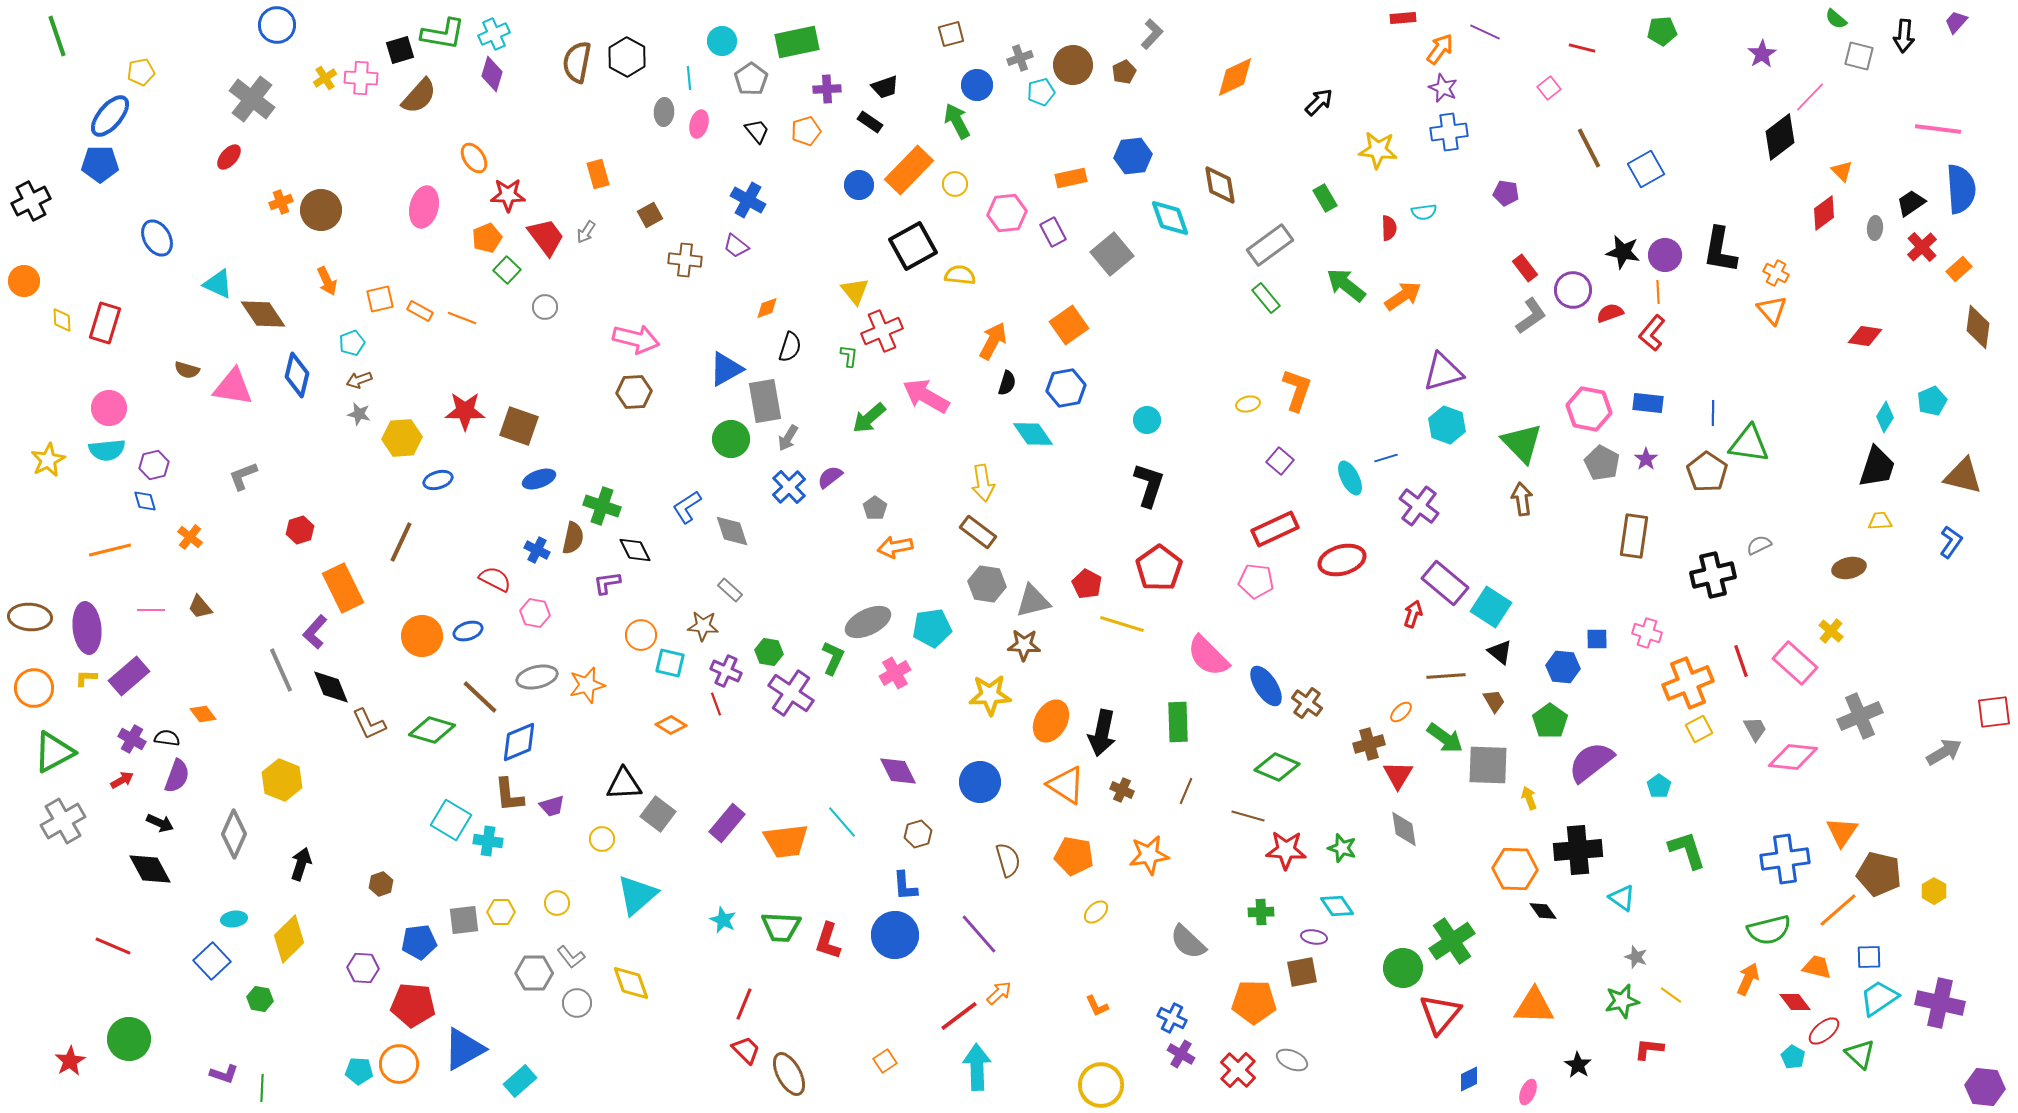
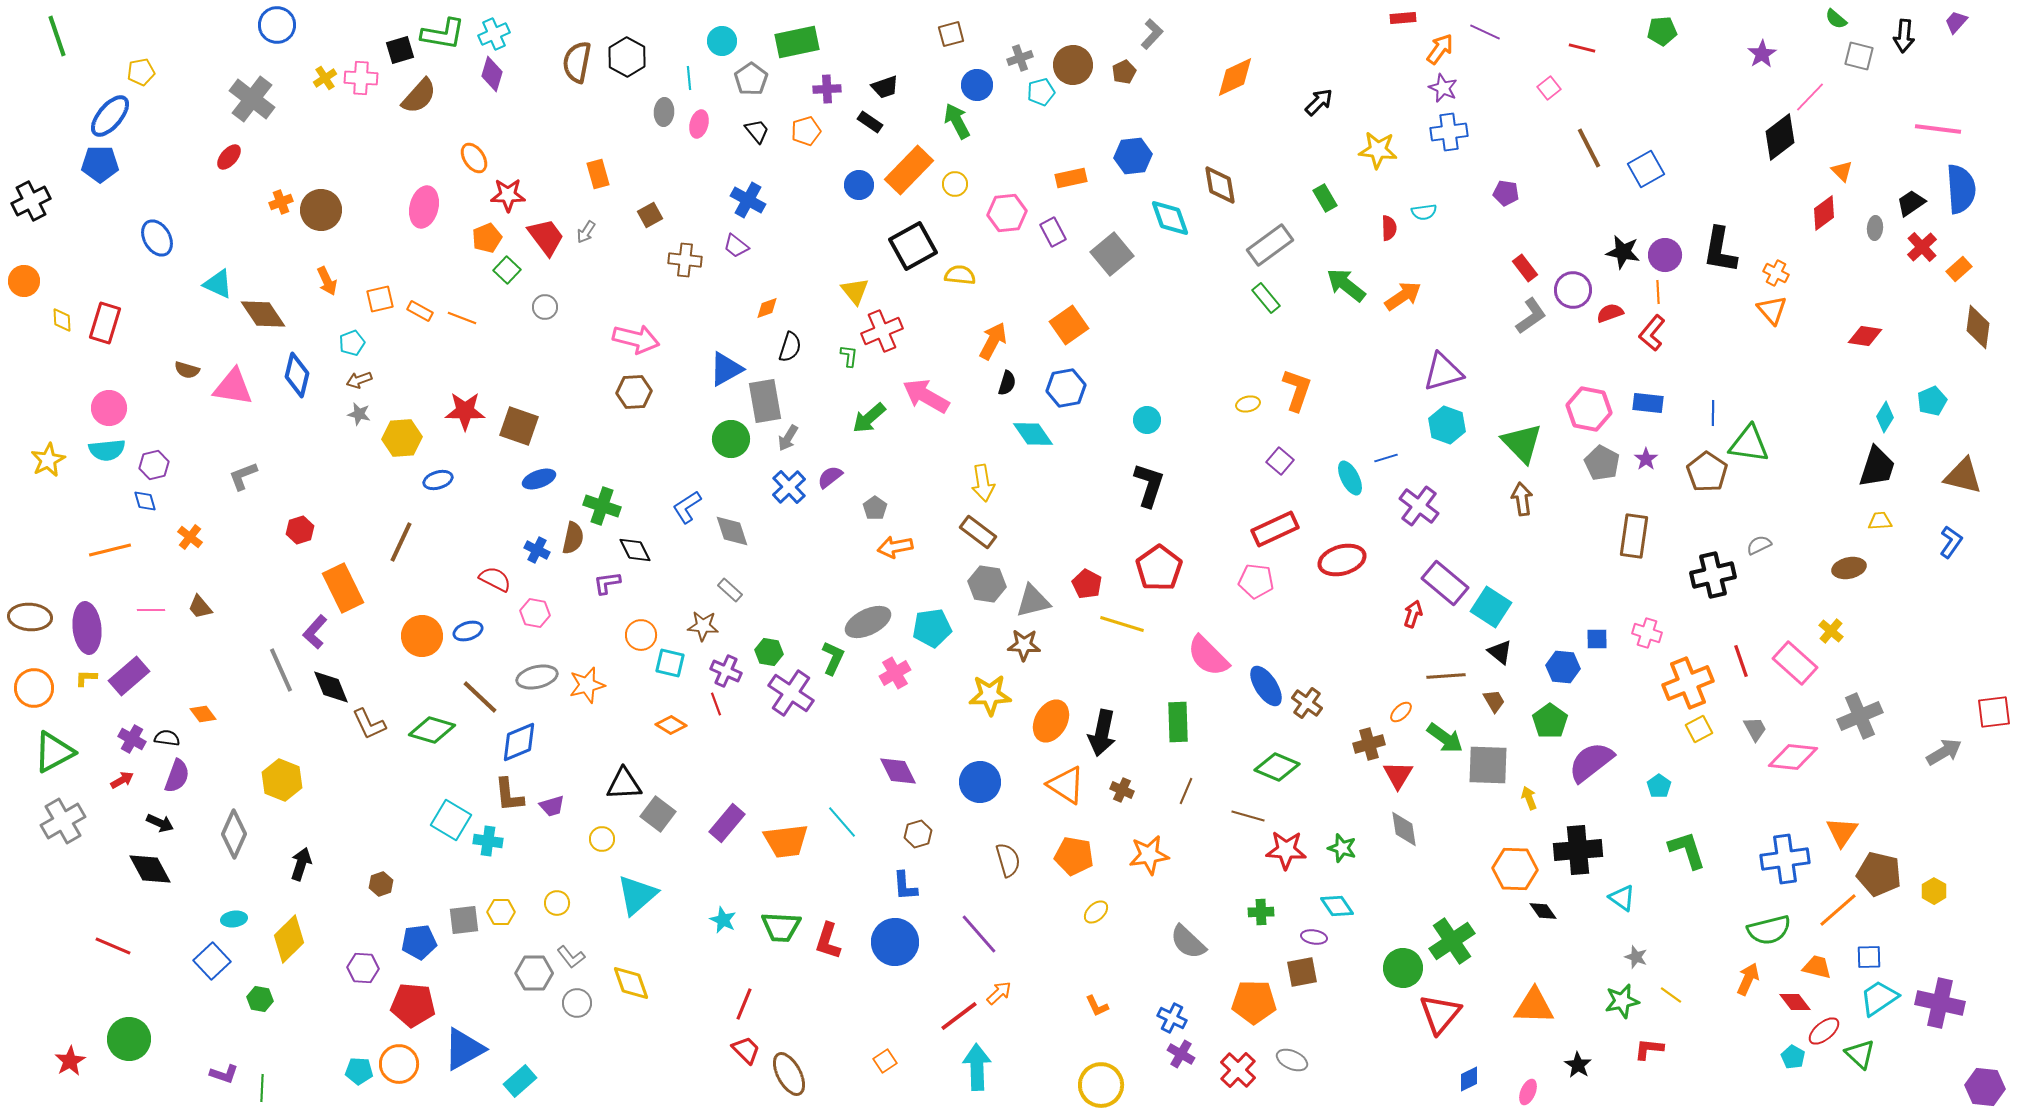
blue circle at (895, 935): moved 7 px down
